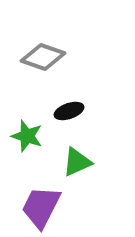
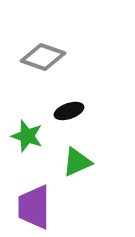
purple trapezoid: moved 7 px left; rotated 27 degrees counterclockwise
